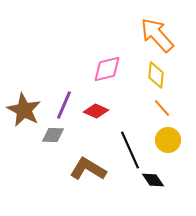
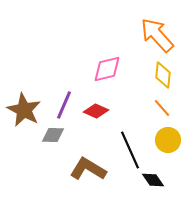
yellow diamond: moved 7 px right
